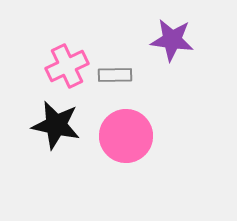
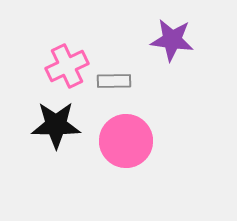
gray rectangle: moved 1 px left, 6 px down
black star: rotated 12 degrees counterclockwise
pink circle: moved 5 px down
